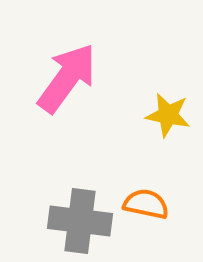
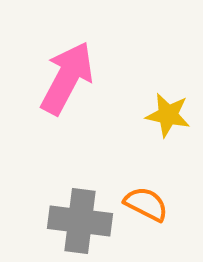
pink arrow: rotated 8 degrees counterclockwise
orange semicircle: rotated 15 degrees clockwise
